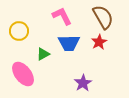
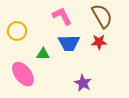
brown semicircle: moved 1 px left, 1 px up
yellow circle: moved 2 px left
red star: rotated 28 degrees clockwise
green triangle: rotated 32 degrees clockwise
purple star: rotated 12 degrees counterclockwise
